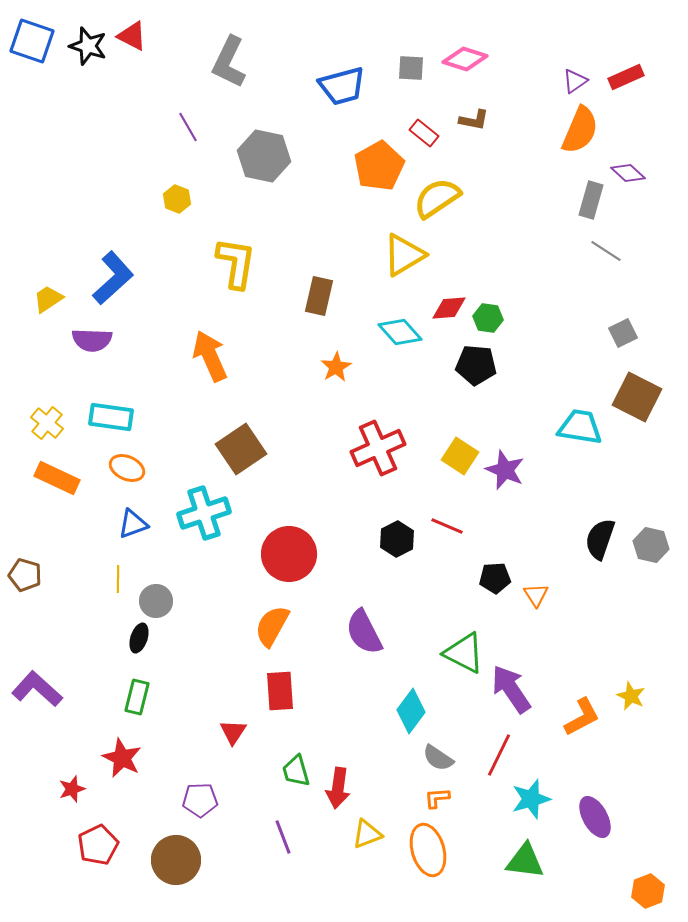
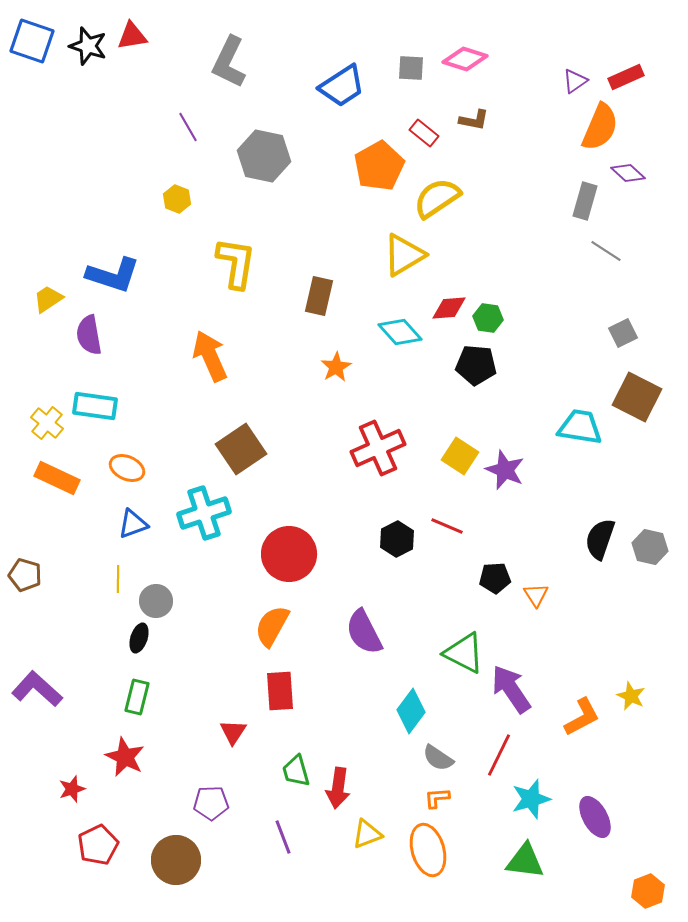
red triangle at (132, 36): rotated 36 degrees counterclockwise
blue trapezoid at (342, 86): rotated 18 degrees counterclockwise
orange semicircle at (580, 130): moved 20 px right, 3 px up
gray rectangle at (591, 200): moved 6 px left, 1 px down
blue L-shape at (113, 278): moved 3 px up; rotated 60 degrees clockwise
purple semicircle at (92, 340): moved 3 px left, 5 px up; rotated 78 degrees clockwise
cyan rectangle at (111, 417): moved 16 px left, 11 px up
gray hexagon at (651, 545): moved 1 px left, 2 px down
red star at (122, 758): moved 3 px right, 1 px up
purple pentagon at (200, 800): moved 11 px right, 3 px down
